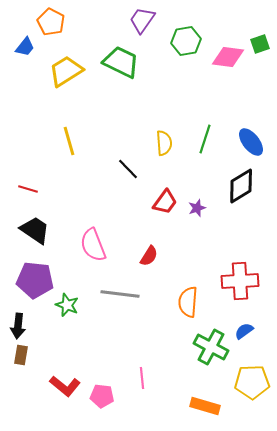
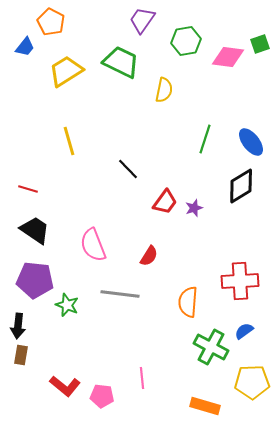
yellow semicircle: moved 53 px up; rotated 15 degrees clockwise
purple star: moved 3 px left
